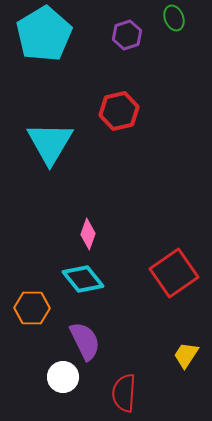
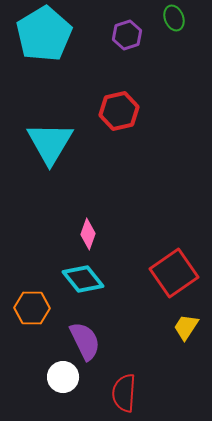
yellow trapezoid: moved 28 px up
